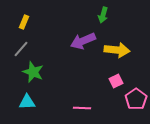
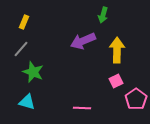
yellow arrow: rotated 95 degrees counterclockwise
cyan triangle: rotated 18 degrees clockwise
